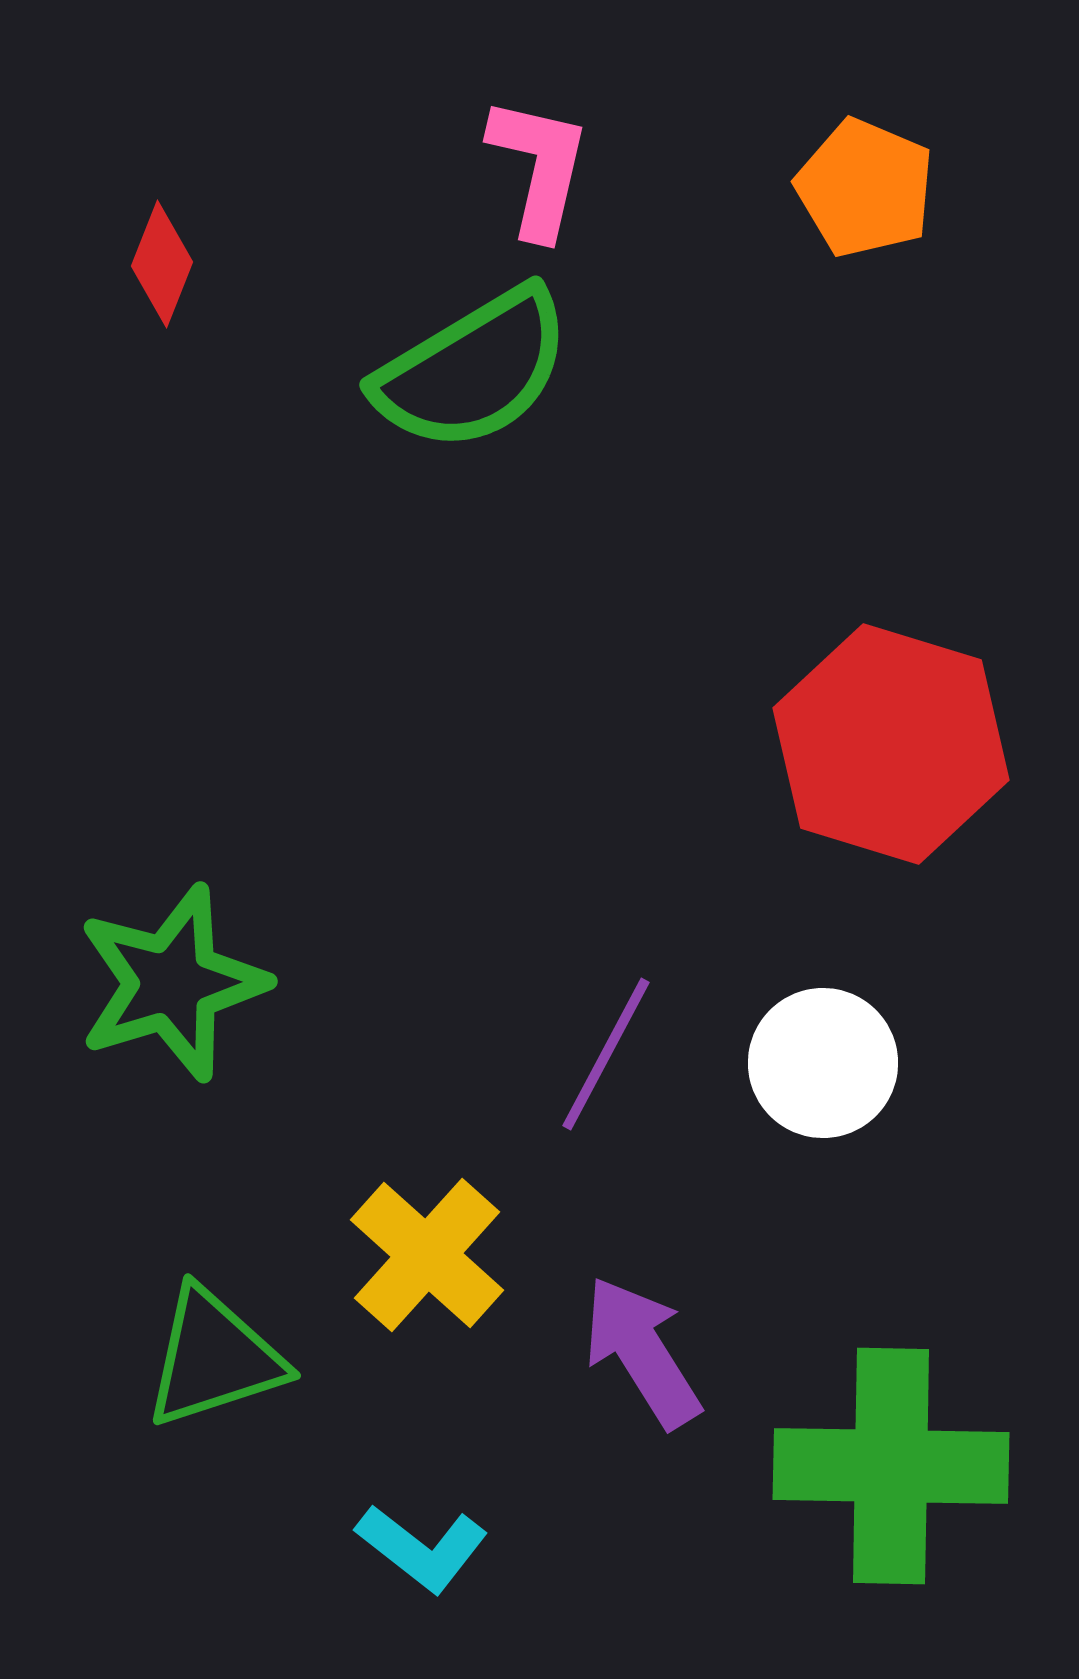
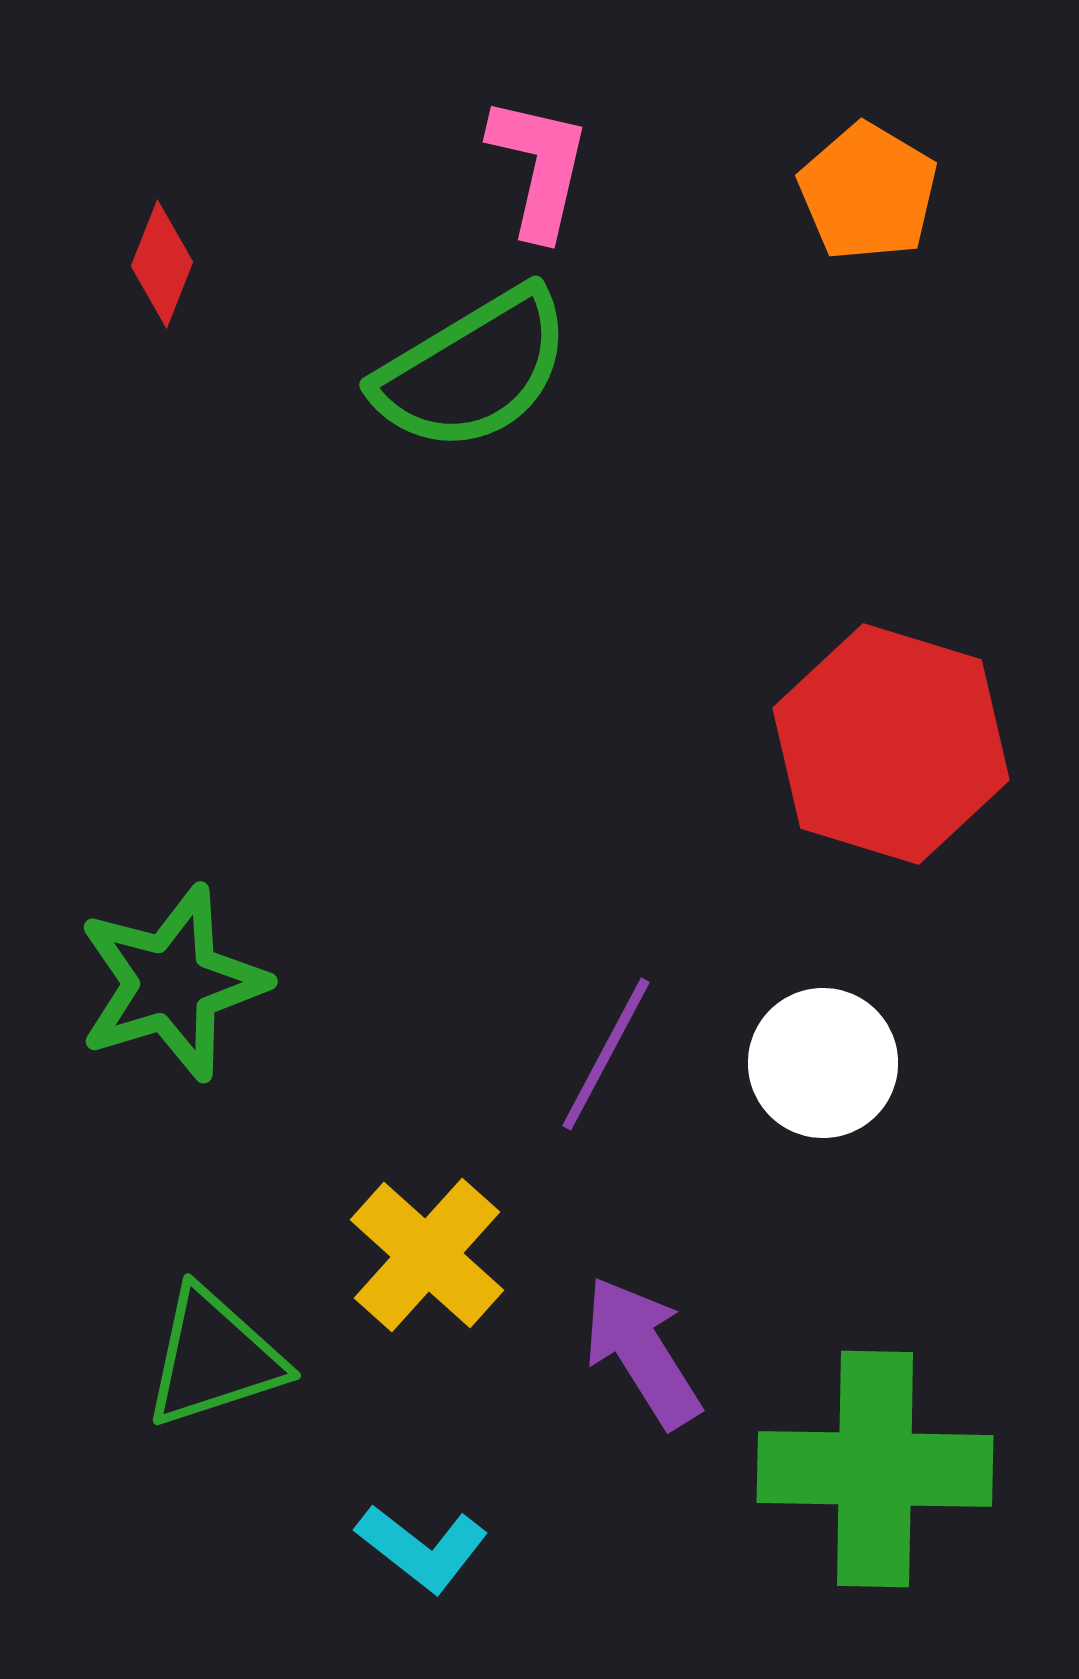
orange pentagon: moved 3 px right, 4 px down; rotated 8 degrees clockwise
green cross: moved 16 px left, 3 px down
